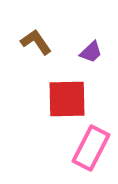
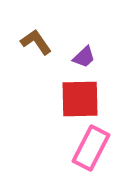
purple trapezoid: moved 7 px left, 5 px down
red square: moved 13 px right
